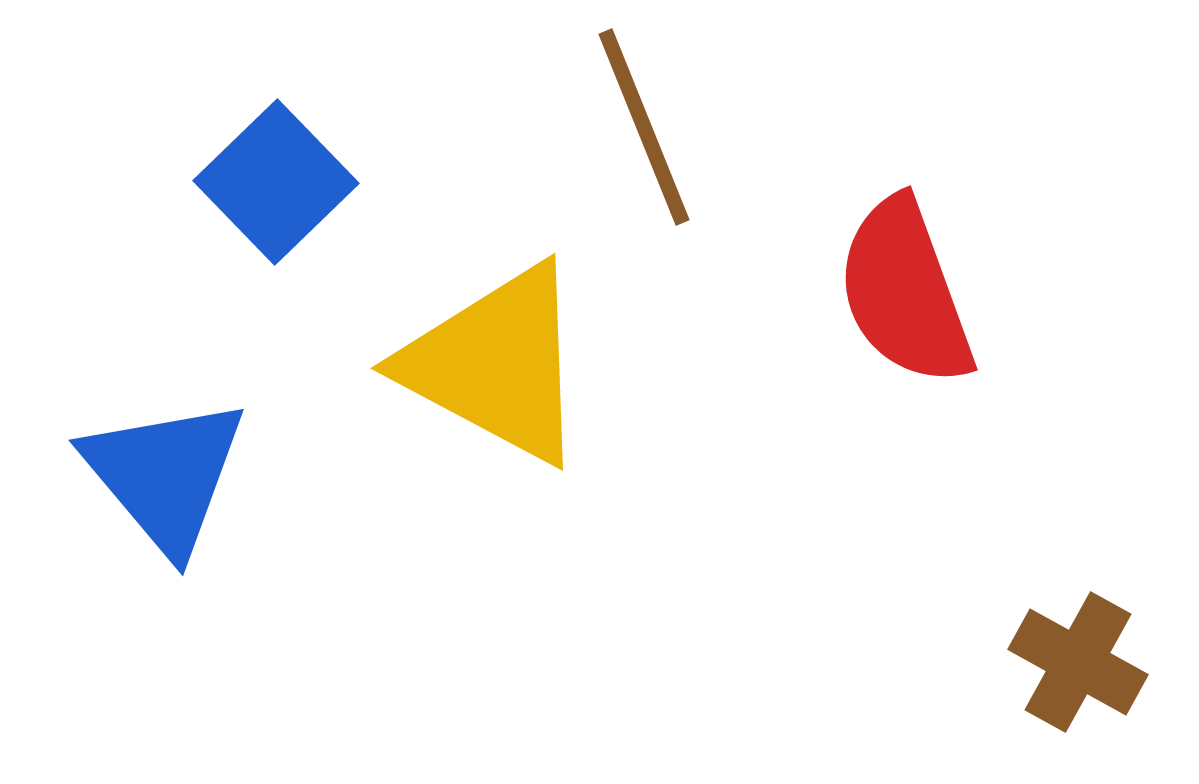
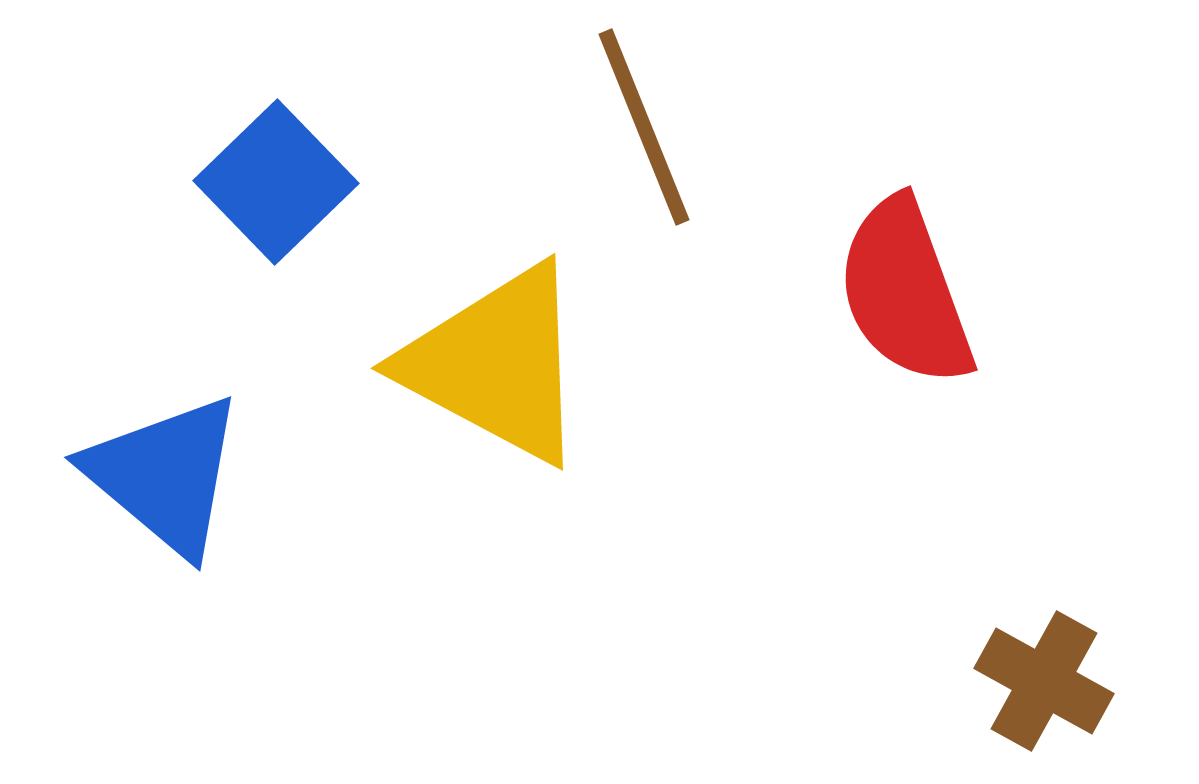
blue triangle: rotated 10 degrees counterclockwise
brown cross: moved 34 px left, 19 px down
